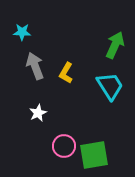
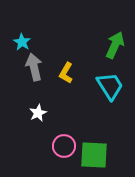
cyan star: moved 10 px down; rotated 30 degrees clockwise
gray arrow: moved 1 px left, 1 px down; rotated 8 degrees clockwise
green square: rotated 12 degrees clockwise
